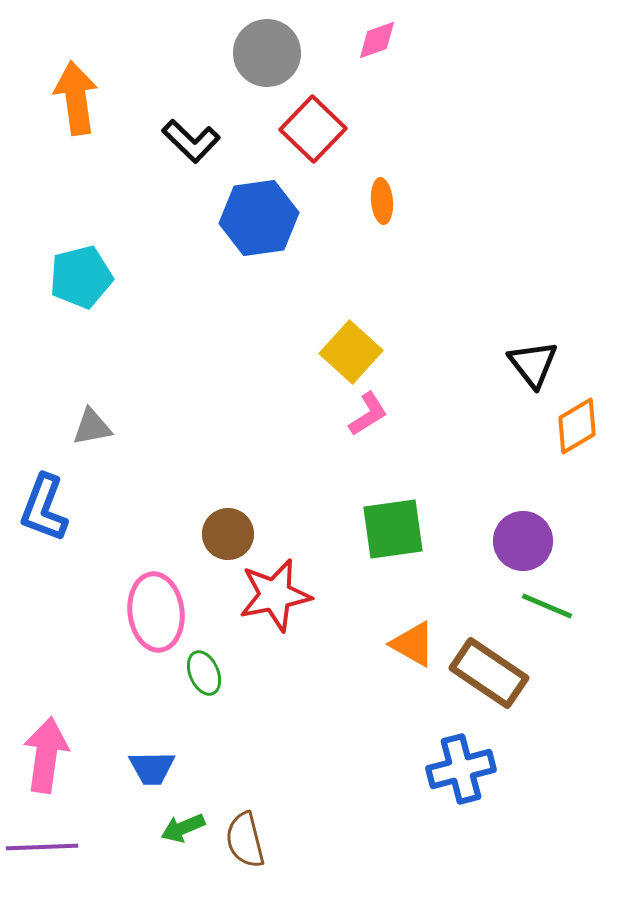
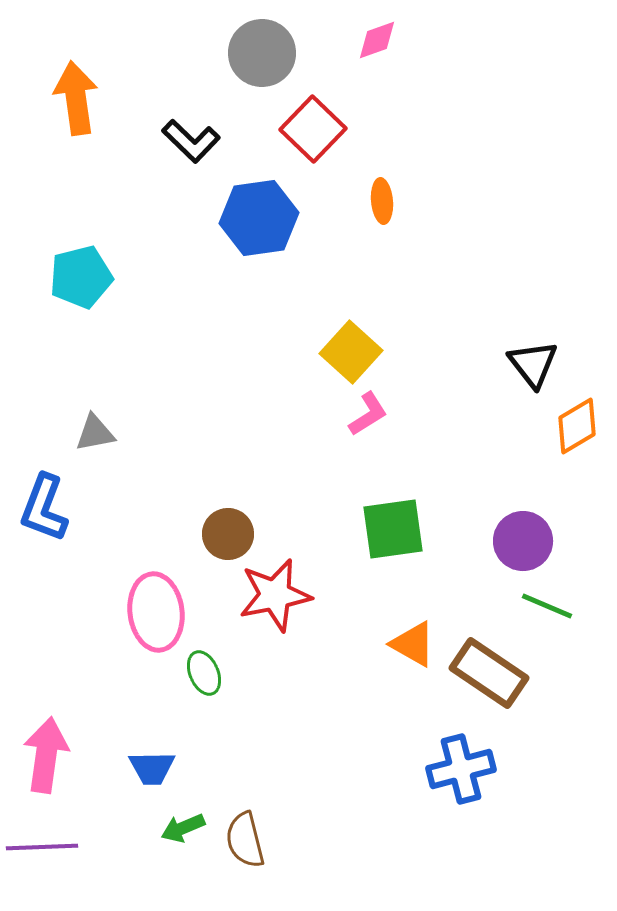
gray circle: moved 5 px left
gray triangle: moved 3 px right, 6 px down
